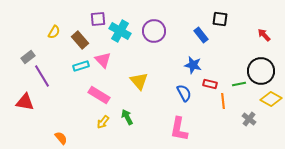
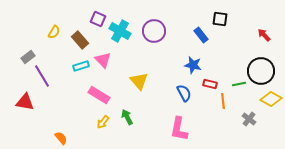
purple square: rotated 28 degrees clockwise
